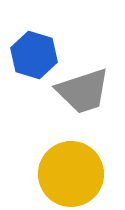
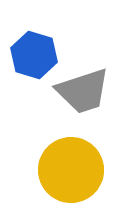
yellow circle: moved 4 px up
